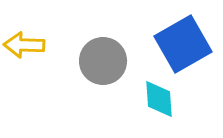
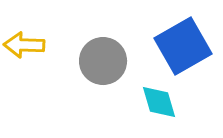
blue square: moved 2 px down
cyan diamond: moved 3 px down; rotated 12 degrees counterclockwise
